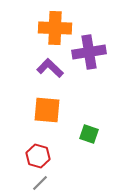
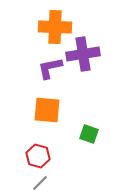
orange cross: moved 1 px up
purple cross: moved 6 px left, 2 px down
purple L-shape: rotated 56 degrees counterclockwise
